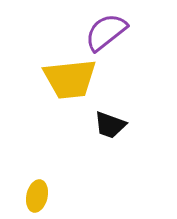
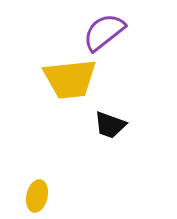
purple semicircle: moved 2 px left
